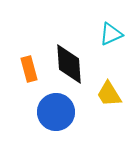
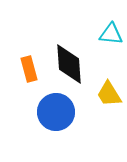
cyan triangle: rotated 30 degrees clockwise
